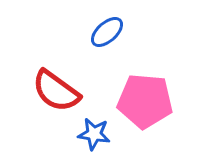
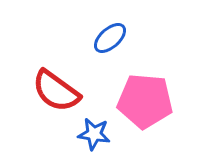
blue ellipse: moved 3 px right, 6 px down
